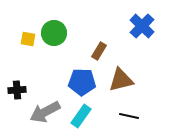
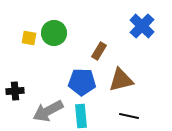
yellow square: moved 1 px right, 1 px up
black cross: moved 2 px left, 1 px down
gray arrow: moved 3 px right, 1 px up
cyan rectangle: rotated 40 degrees counterclockwise
